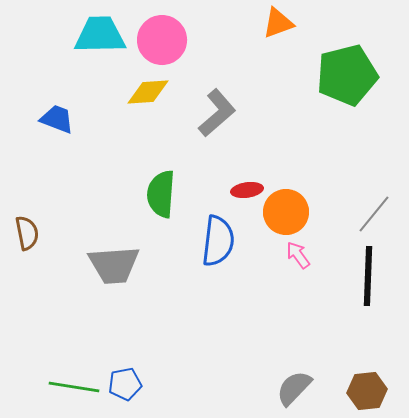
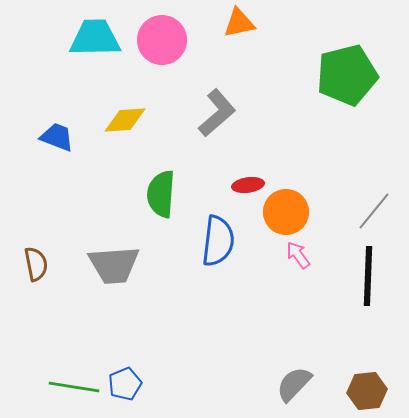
orange triangle: moved 39 px left; rotated 8 degrees clockwise
cyan trapezoid: moved 5 px left, 3 px down
yellow diamond: moved 23 px left, 28 px down
blue trapezoid: moved 18 px down
red ellipse: moved 1 px right, 5 px up
gray line: moved 3 px up
brown semicircle: moved 9 px right, 31 px down
blue pentagon: rotated 12 degrees counterclockwise
gray semicircle: moved 4 px up
